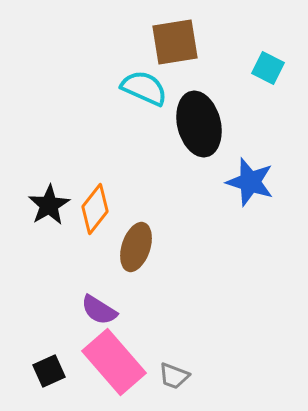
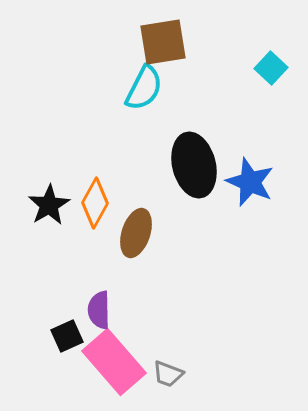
brown square: moved 12 px left
cyan square: moved 3 px right; rotated 16 degrees clockwise
cyan semicircle: rotated 93 degrees clockwise
black ellipse: moved 5 px left, 41 px down
blue star: rotated 6 degrees clockwise
orange diamond: moved 6 px up; rotated 9 degrees counterclockwise
brown ellipse: moved 14 px up
purple semicircle: rotated 57 degrees clockwise
black square: moved 18 px right, 35 px up
gray trapezoid: moved 6 px left, 2 px up
